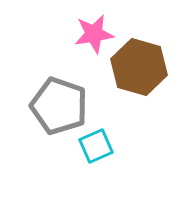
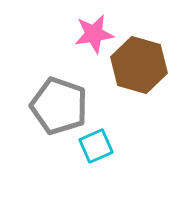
brown hexagon: moved 2 px up
